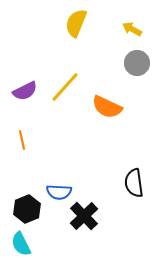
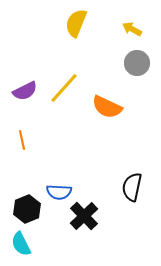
yellow line: moved 1 px left, 1 px down
black semicircle: moved 2 px left, 4 px down; rotated 20 degrees clockwise
